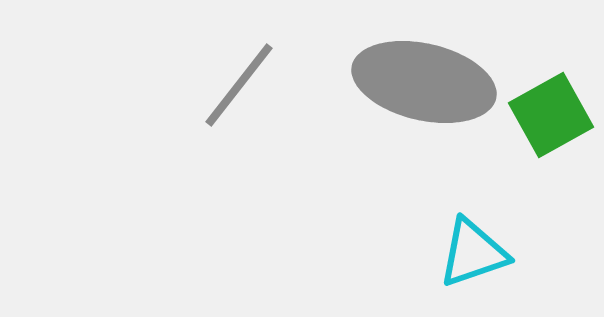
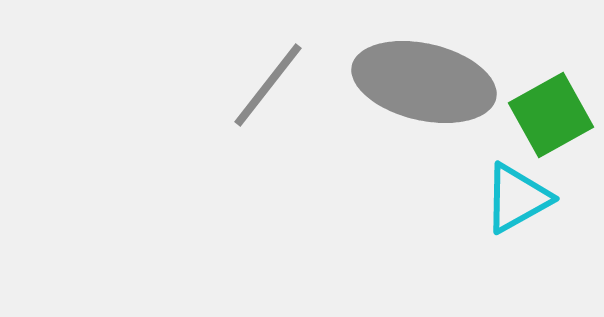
gray line: moved 29 px right
cyan triangle: moved 44 px right, 55 px up; rotated 10 degrees counterclockwise
